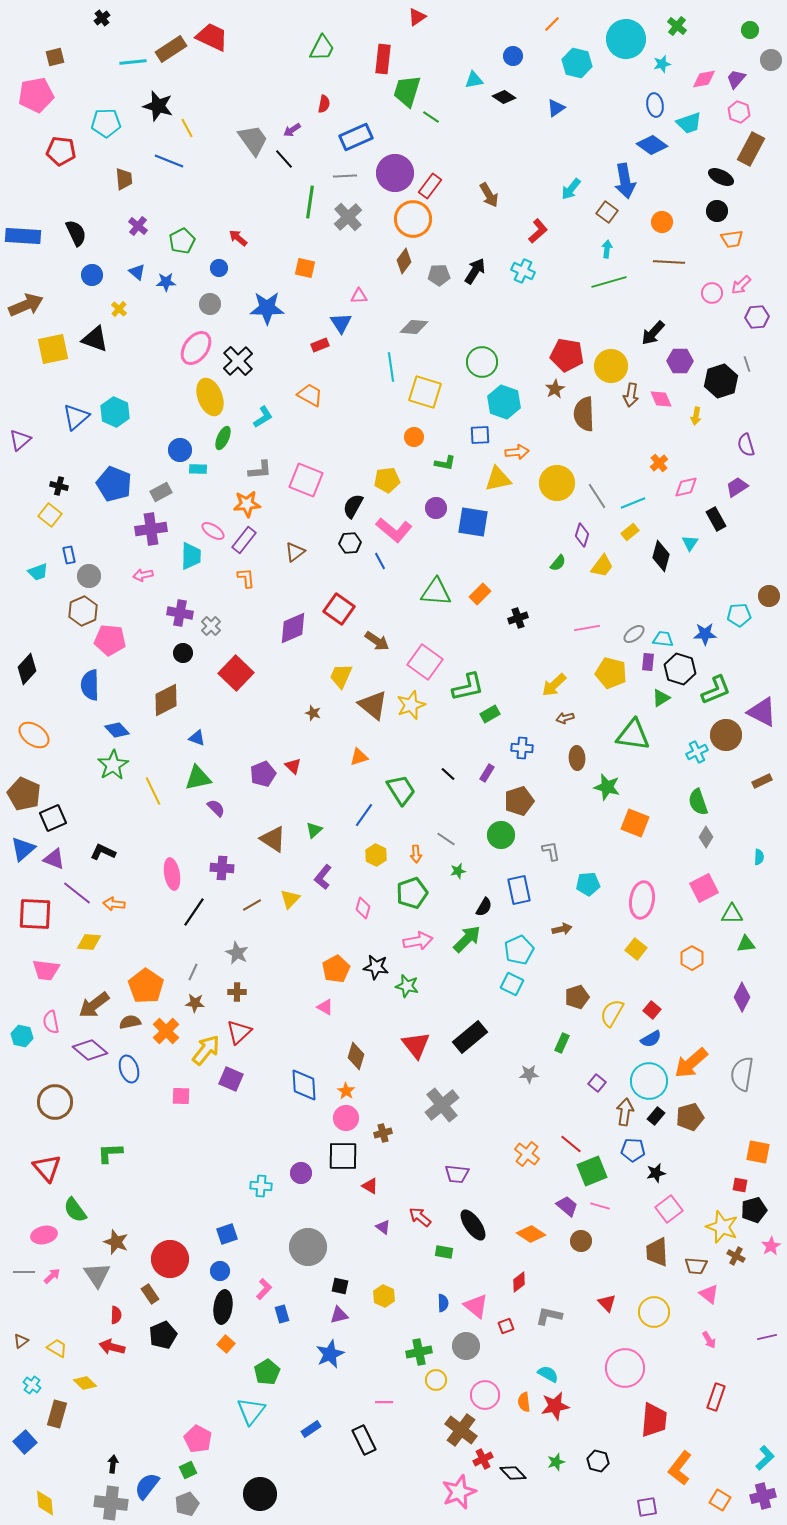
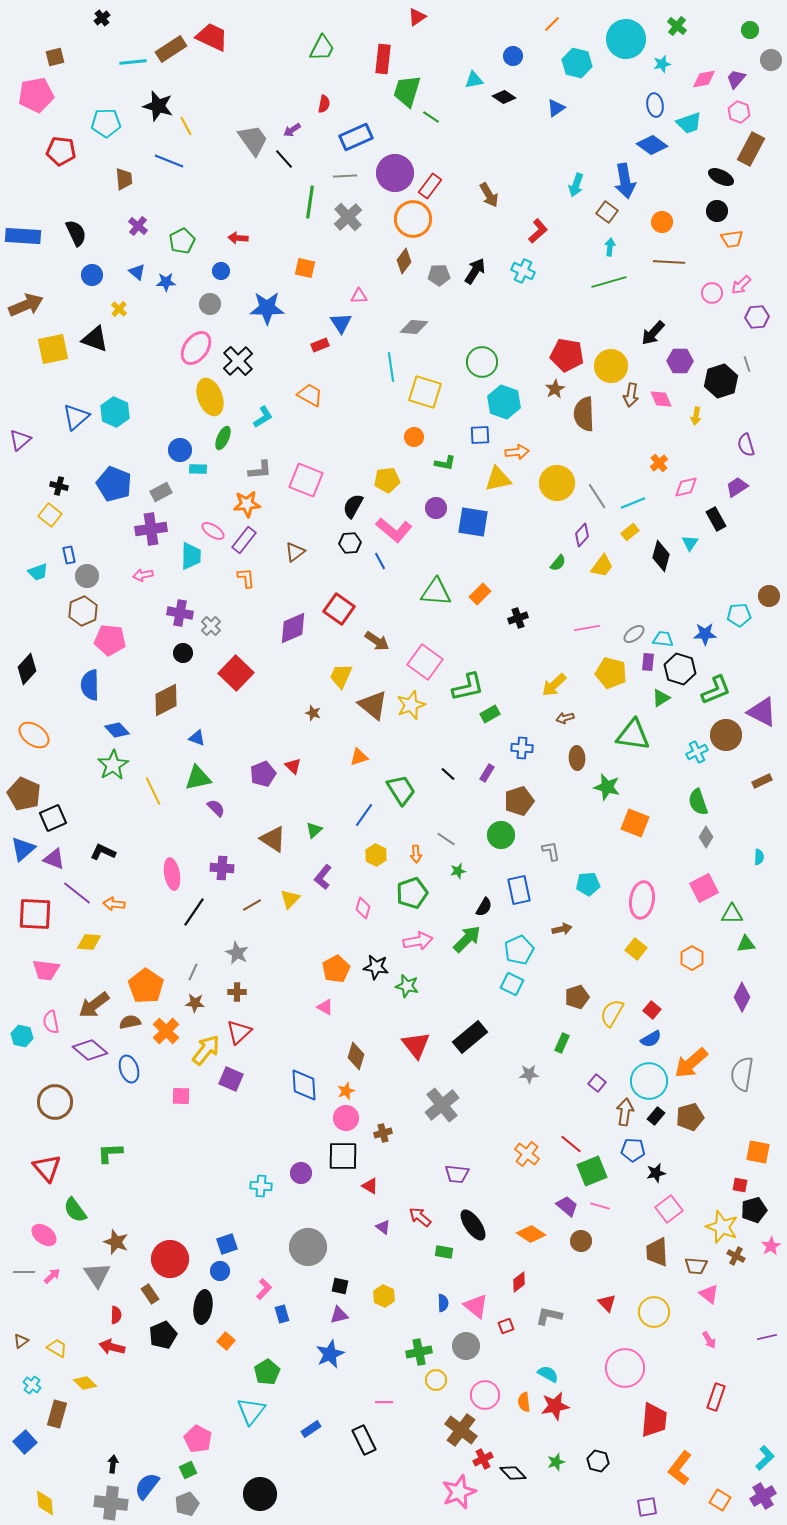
yellow line at (187, 128): moved 1 px left, 2 px up
cyan arrow at (571, 189): moved 5 px right, 4 px up; rotated 20 degrees counterclockwise
red arrow at (238, 238): rotated 36 degrees counterclockwise
cyan arrow at (607, 249): moved 3 px right, 2 px up
blue circle at (219, 268): moved 2 px right, 3 px down
purple diamond at (582, 535): rotated 25 degrees clockwise
gray circle at (89, 576): moved 2 px left
orange star at (346, 1091): rotated 18 degrees clockwise
blue square at (227, 1234): moved 10 px down
pink ellipse at (44, 1235): rotated 50 degrees clockwise
black ellipse at (223, 1307): moved 20 px left
orange square at (226, 1344): moved 3 px up
purple cross at (763, 1496): rotated 15 degrees counterclockwise
